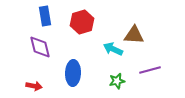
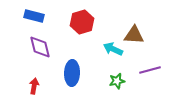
blue rectangle: moved 11 px left; rotated 66 degrees counterclockwise
blue ellipse: moved 1 px left
red arrow: rotated 91 degrees counterclockwise
